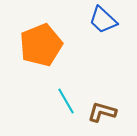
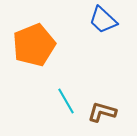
orange pentagon: moved 7 px left
